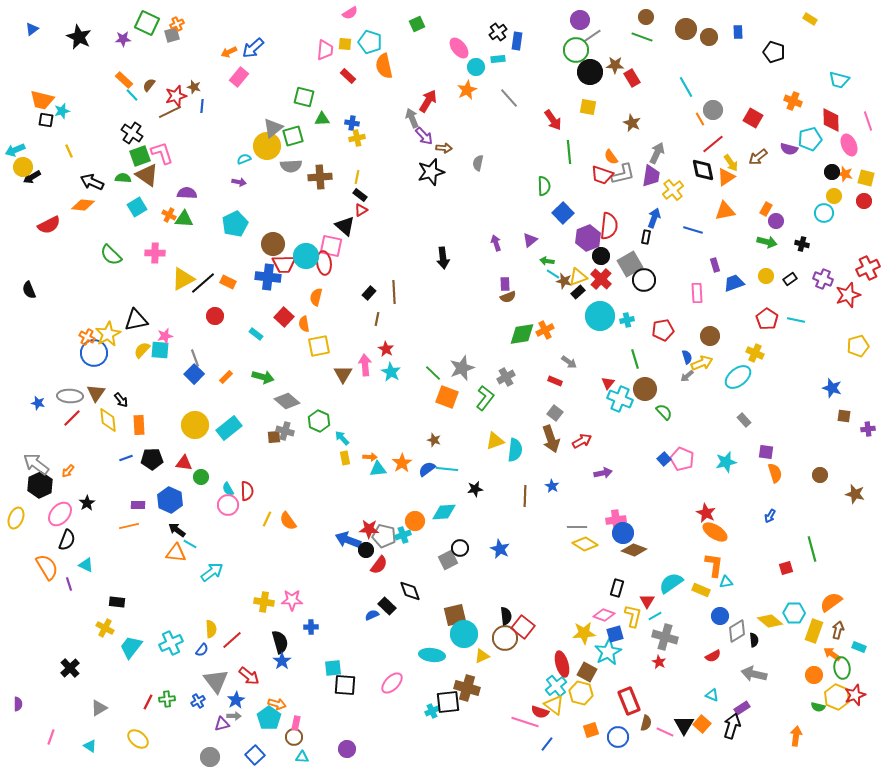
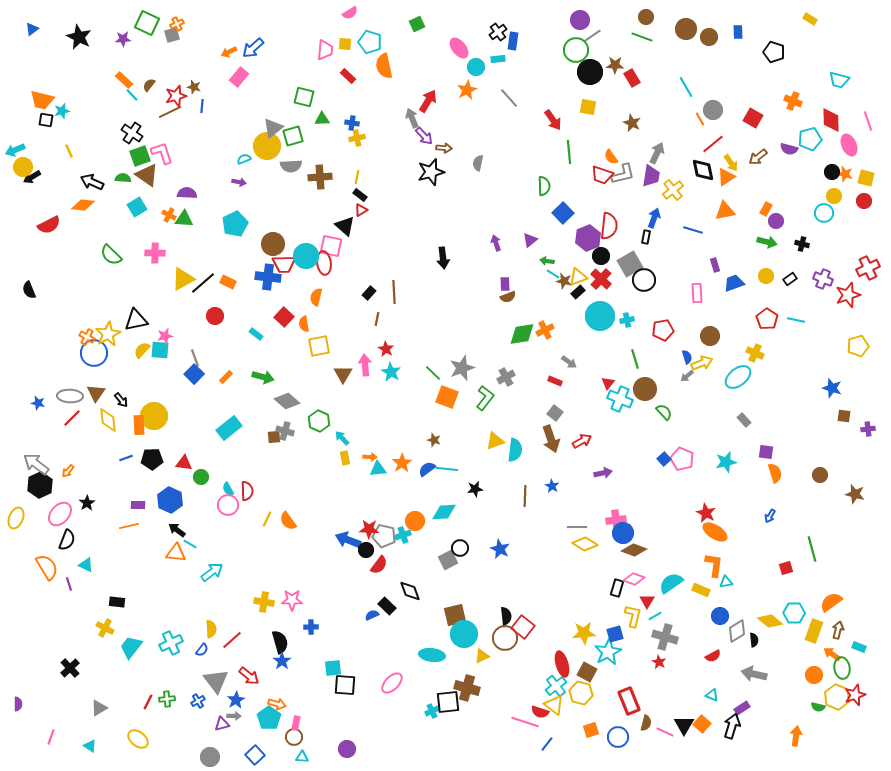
blue rectangle at (517, 41): moved 4 px left
yellow circle at (195, 425): moved 41 px left, 9 px up
pink diamond at (604, 615): moved 30 px right, 36 px up
